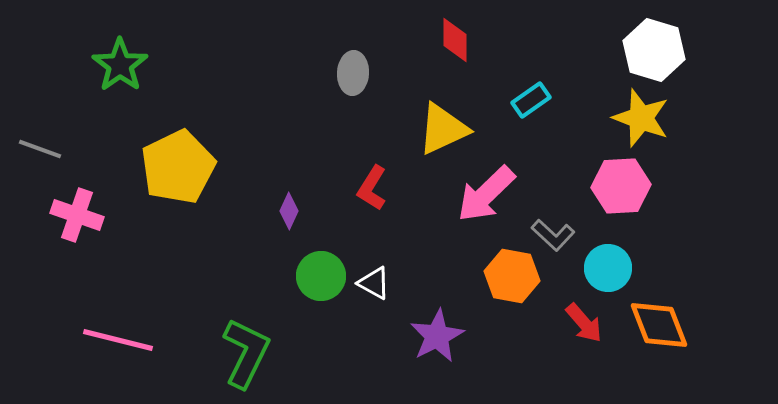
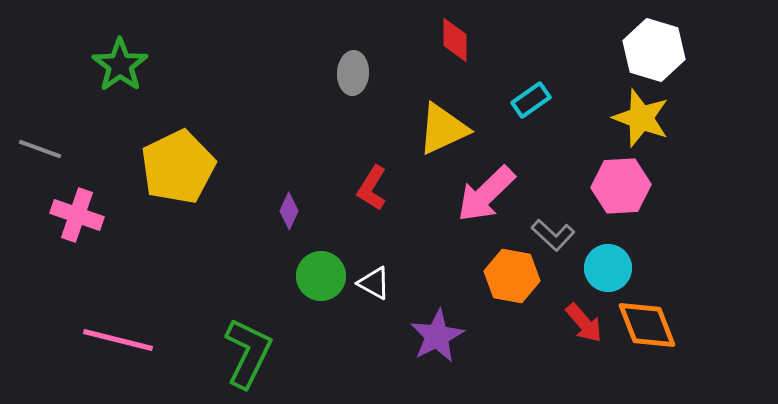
orange diamond: moved 12 px left
green L-shape: moved 2 px right
